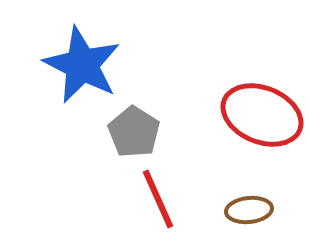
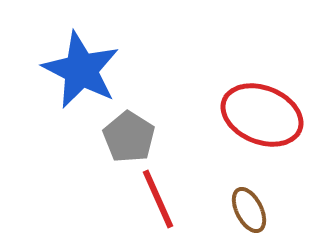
blue star: moved 1 px left, 5 px down
gray pentagon: moved 5 px left, 5 px down
brown ellipse: rotated 69 degrees clockwise
